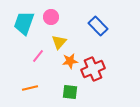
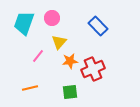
pink circle: moved 1 px right, 1 px down
green square: rotated 14 degrees counterclockwise
